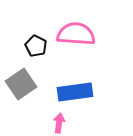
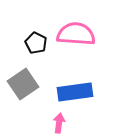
black pentagon: moved 3 px up
gray square: moved 2 px right
